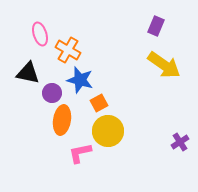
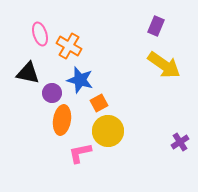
orange cross: moved 1 px right, 4 px up
